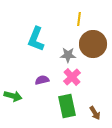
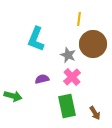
gray star: rotated 21 degrees clockwise
purple semicircle: moved 1 px up
